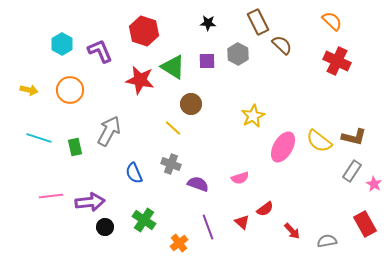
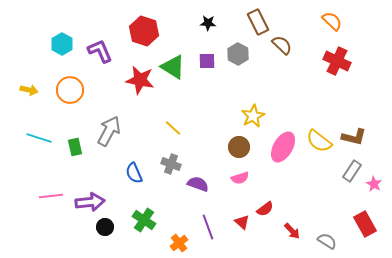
brown circle: moved 48 px right, 43 px down
gray semicircle: rotated 42 degrees clockwise
